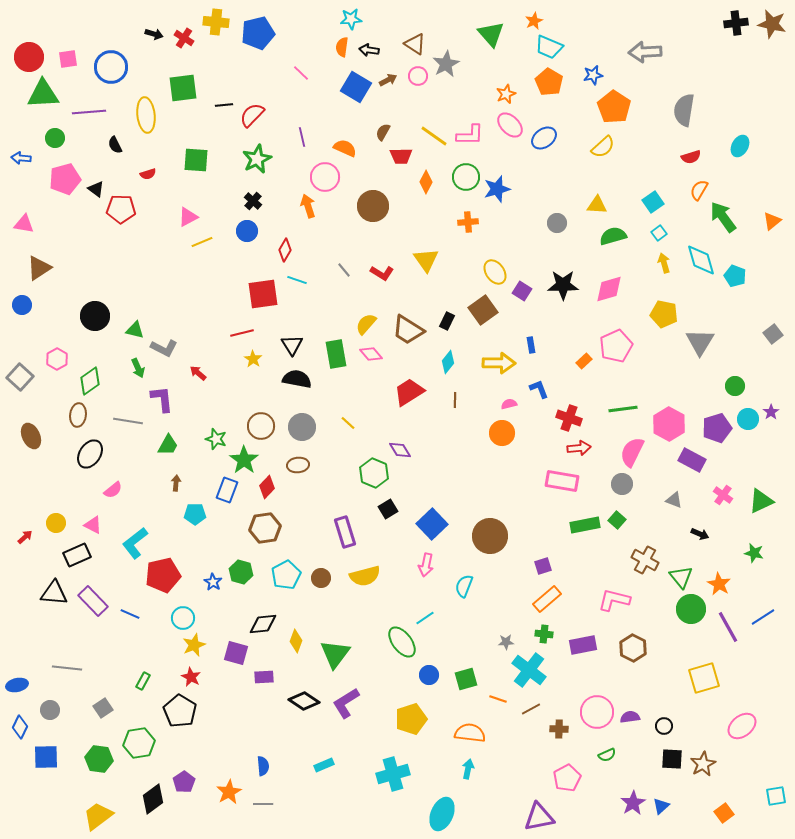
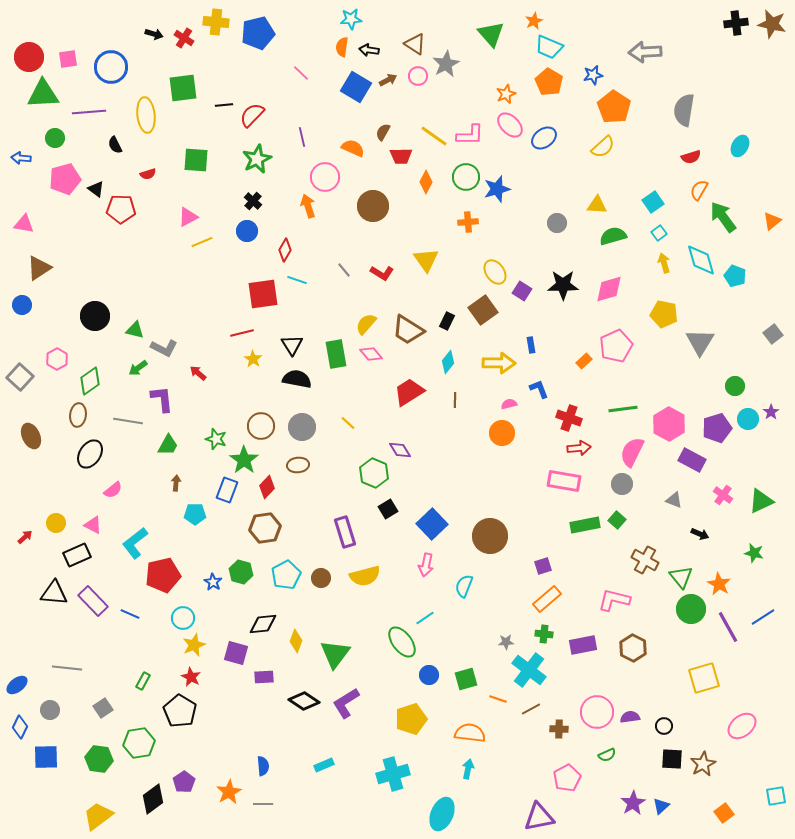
orange semicircle at (345, 148): moved 8 px right
green arrow at (138, 368): rotated 78 degrees clockwise
pink rectangle at (562, 481): moved 2 px right
blue ellipse at (17, 685): rotated 25 degrees counterclockwise
